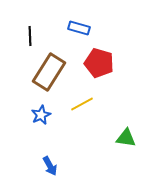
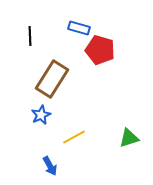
red pentagon: moved 1 px right, 13 px up
brown rectangle: moved 3 px right, 7 px down
yellow line: moved 8 px left, 33 px down
green triangle: moved 3 px right; rotated 25 degrees counterclockwise
